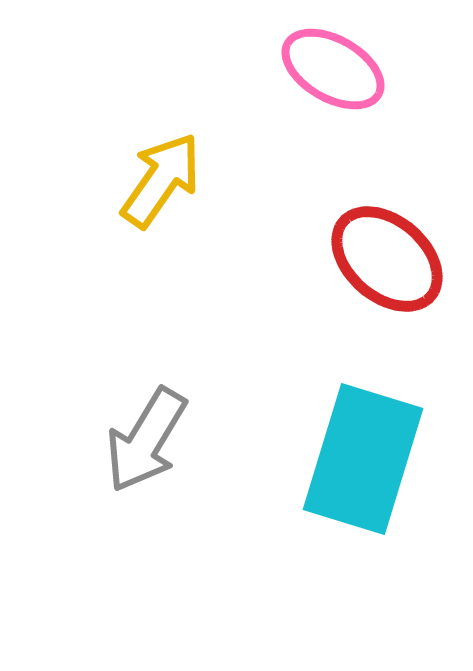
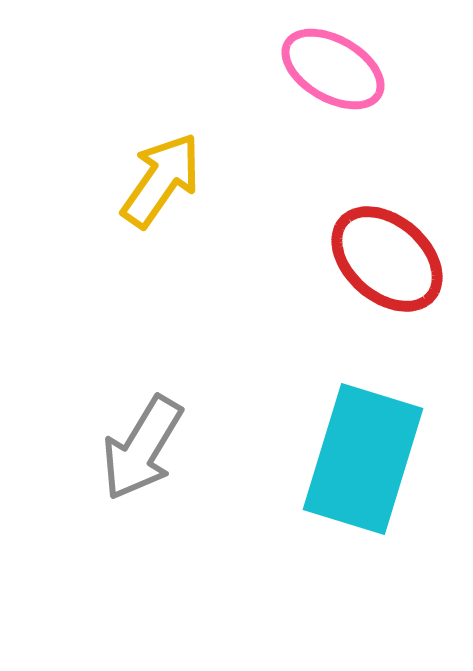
gray arrow: moved 4 px left, 8 px down
